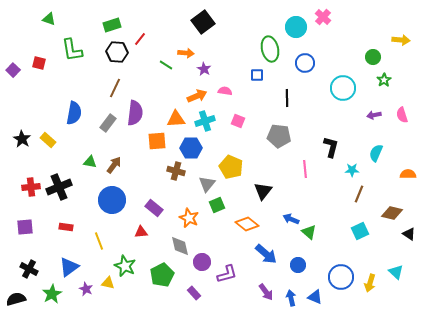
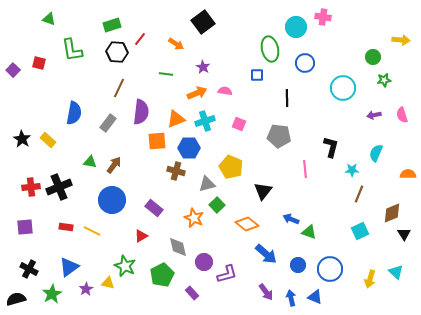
pink cross at (323, 17): rotated 35 degrees counterclockwise
orange arrow at (186, 53): moved 10 px left, 9 px up; rotated 28 degrees clockwise
green line at (166, 65): moved 9 px down; rotated 24 degrees counterclockwise
purple star at (204, 69): moved 1 px left, 2 px up
green star at (384, 80): rotated 24 degrees clockwise
brown line at (115, 88): moved 4 px right
orange arrow at (197, 96): moved 3 px up
purple semicircle at (135, 113): moved 6 px right, 1 px up
orange triangle at (176, 119): rotated 18 degrees counterclockwise
pink square at (238, 121): moved 1 px right, 3 px down
blue hexagon at (191, 148): moved 2 px left
gray triangle at (207, 184): rotated 36 degrees clockwise
green square at (217, 205): rotated 21 degrees counterclockwise
brown diamond at (392, 213): rotated 35 degrees counterclockwise
orange star at (189, 218): moved 5 px right
red triangle at (141, 232): moved 4 px down; rotated 24 degrees counterclockwise
green triangle at (309, 232): rotated 21 degrees counterclockwise
black triangle at (409, 234): moved 5 px left; rotated 24 degrees clockwise
yellow line at (99, 241): moved 7 px left, 10 px up; rotated 42 degrees counterclockwise
gray diamond at (180, 246): moved 2 px left, 1 px down
purple circle at (202, 262): moved 2 px right
blue circle at (341, 277): moved 11 px left, 8 px up
yellow arrow at (370, 283): moved 4 px up
purple star at (86, 289): rotated 16 degrees clockwise
purple rectangle at (194, 293): moved 2 px left
